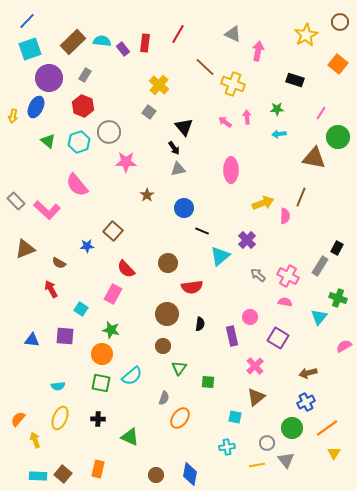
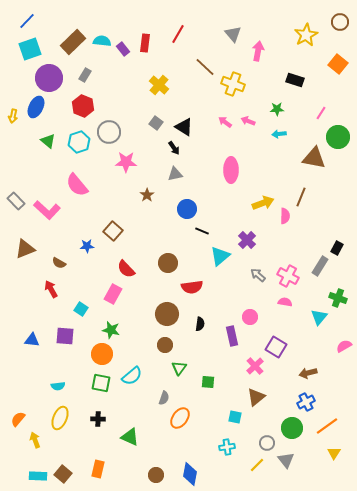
gray triangle at (233, 34): rotated 24 degrees clockwise
gray square at (149, 112): moved 7 px right, 11 px down
pink arrow at (247, 117): moved 1 px right, 4 px down; rotated 64 degrees counterclockwise
black triangle at (184, 127): rotated 18 degrees counterclockwise
gray triangle at (178, 169): moved 3 px left, 5 px down
blue circle at (184, 208): moved 3 px right, 1 px down
purple square at (278, 338): moved 2 px left, 9 px down
brown circle at (163, 346): moved 2 px right, 1 px up
orange line at (327, 428): moved 2 px up
yellow line at (257, 465): rotated 35 degrees counterclockwise
